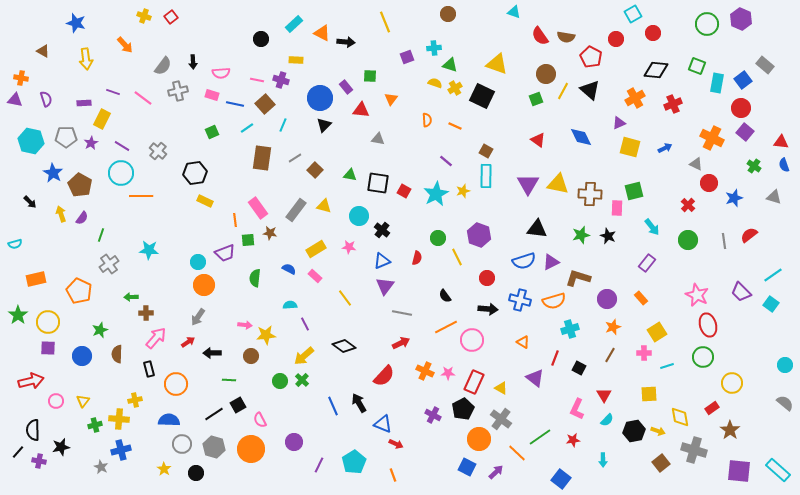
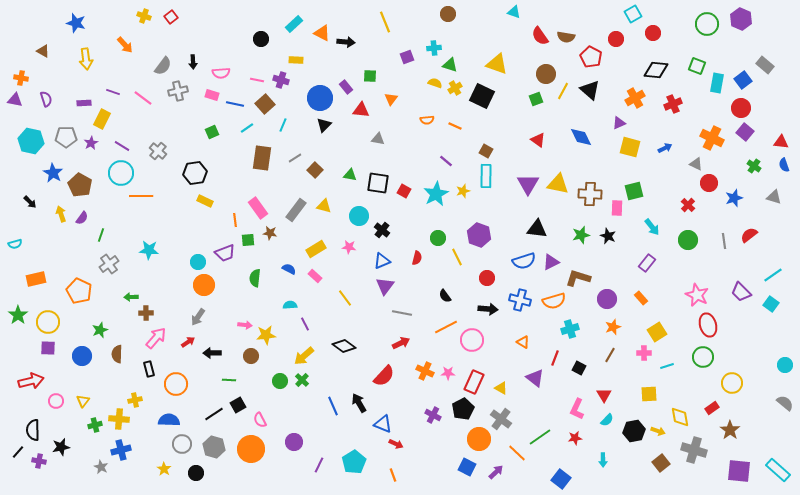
orange semicircle at (427, 120): rotated 88 degrees clockwise
red star at (573, 440): moved 2 px right, 2 px up
